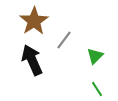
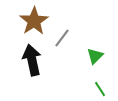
gray line: moved 2 px left, 2 px up
black arrow: rotated 12 degrees clockwise
green line: moved 3 px right
